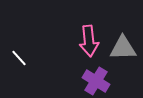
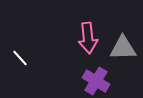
pink arrow: moved 1 px left, 3 px up
white line: moved 1 px right
